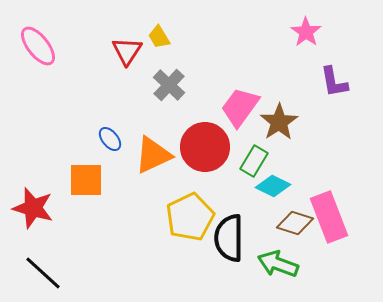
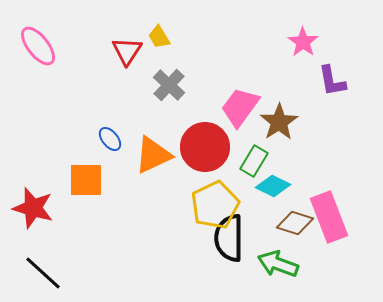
pink star: moved 3 px left, 10 px down
purple L-shape: moved 2 px left, 1 px up
yellow pentagon: moved 25 px right, 12 px up
